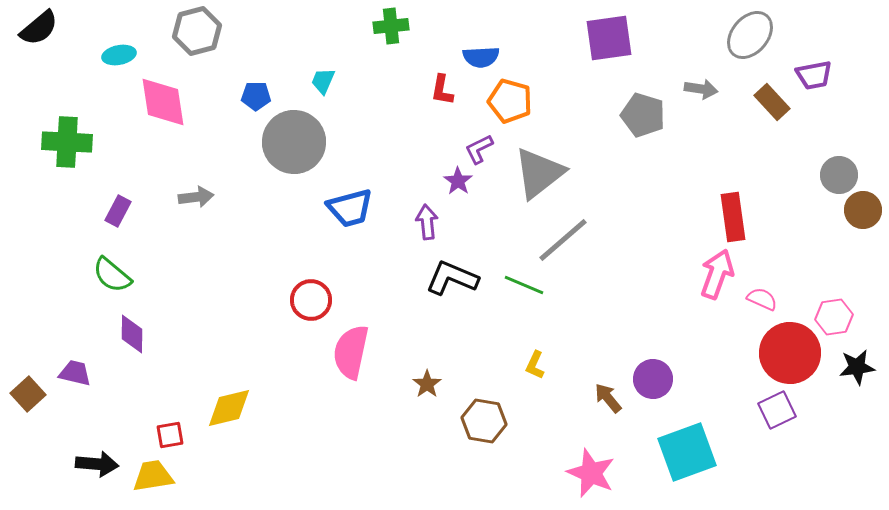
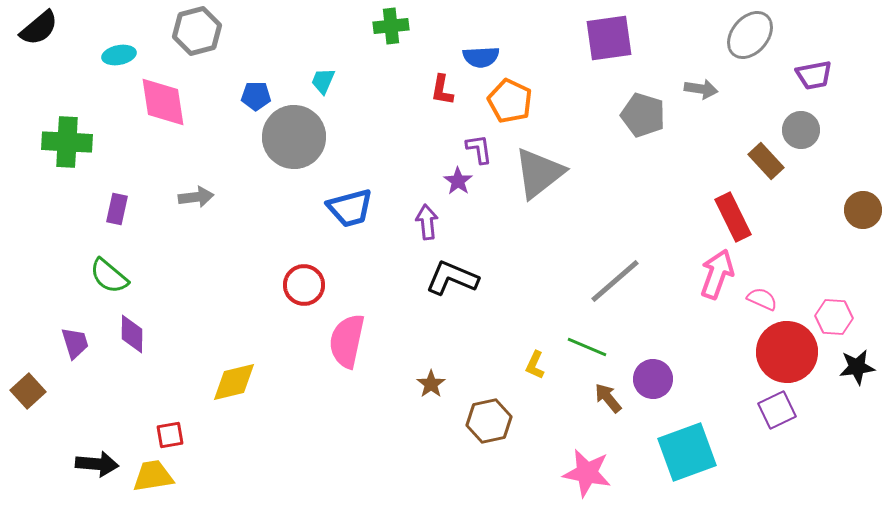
orange pentagon at (510, 101): rotated 9 degrees clockwise
brown rectangle at (772, 102): moved 6 px left, 59 px down
gray circle at (294, 142): moved 5 px up
purple L-shape at (479, 149): rotated 108 degrees clockwise
gray circle at (839, 175): moved 38 px left, 45 px up
purple rectangle at (118, 211): moved 1 px left, 2 px up; rotated 16 degrees counterclockwise
red rectangle at (733, 217): rotated 18 degrees counterclockwise
gray line at (563, 240): moved 52 px right, 41 px down
green semicircle at (112, 275): moved 3 px left, 1 px down
green line at (524, 285): moved 63 px right, 62 px down
red circle at (311, 300): moved 7 px left, 15 px up
pink hexagon at (834, 317): rotated 12 degrees clockwise
pink semicircle at (351, 352): moved 4 px left, 11 px up
red circle at (790, 353): moved 3 px left, 1 px up
purple trapezoid at (75, 373): moved 30 px up; rotated 60 degrees clockwise
brown star at (427, 384): moved 4 px right
brown square at (28, 394): moved 3 px up
yellow diamond at (229, 408): moved 5 px right, 26 px up
brown hexagon at (484, 421): moved 5 px right; rotated 21 degrees counterclockwise
pink star at (591, 473): moved 4 px left; rotated 12 degrees counterclockwise
